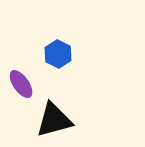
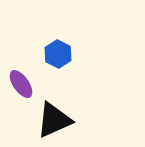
black triangle: rotated 9 degrees counterclockwise
